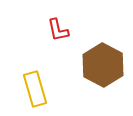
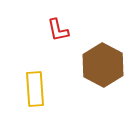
yellow rectangle: rotated 12 degrees clockwise
